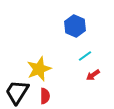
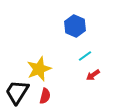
red semicircle: rotated 14 degrees clockwise
